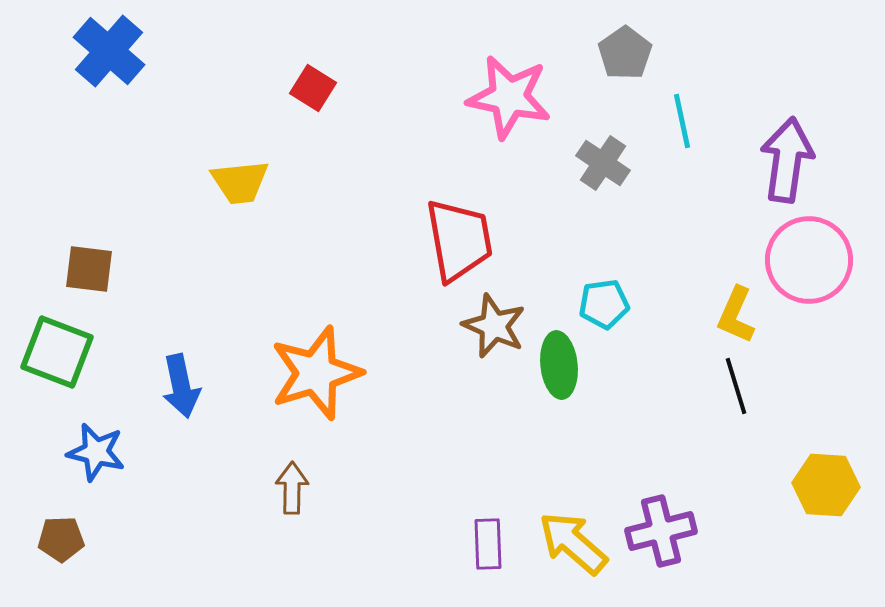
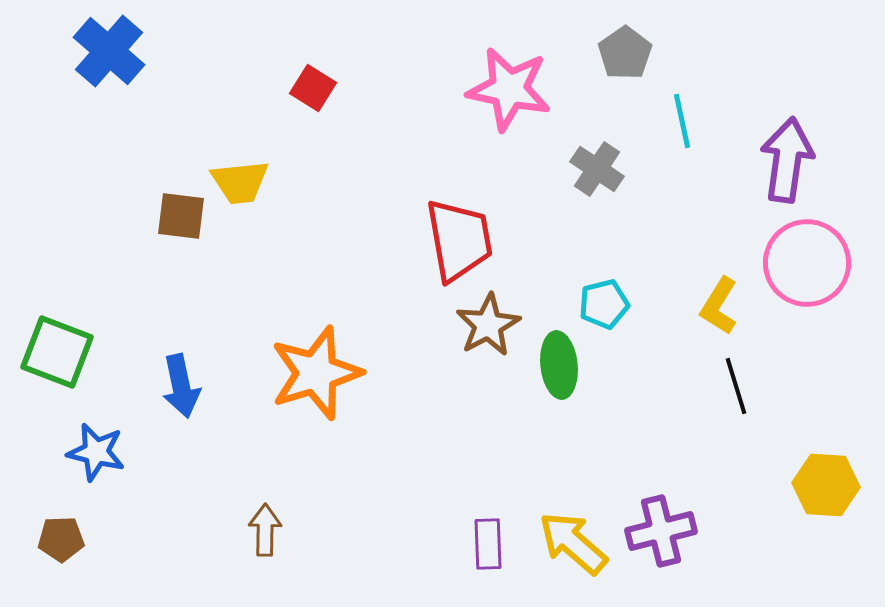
pink star: moved 8 px up
gray cross: moved 6 px left, 6 px down
pink circle: moved 2 px left, 3 px down
brown square: moved 92 px right, 53 px up
cyan pentagon: rotated 6 degrees counterclockwise
yellow L-shape: moved 17 px left, 9 px up; rotated 8 degrees clockwise
brown star: moved 6 px left, 1 px up; rotated 20 degrees clockwise
brown arrow: moved 27 px left, 42 px down
